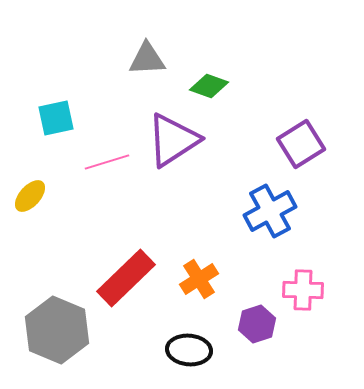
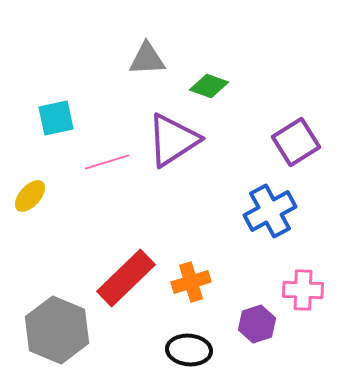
purple square: moved 5 px left, 2 px up
orange cross: moved 8 px left, 3 px down; rotated 15 degrees clockwise
